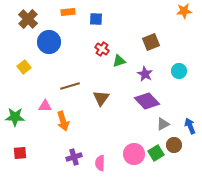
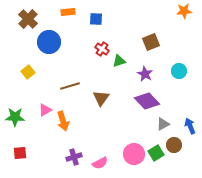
yellow square: moved 4 px right, 5 px down
pink triangle: moved 4 px down; rotated 32 degrees counterclockwise
pink semicircle: rotated 119 degrees counterclockwise
